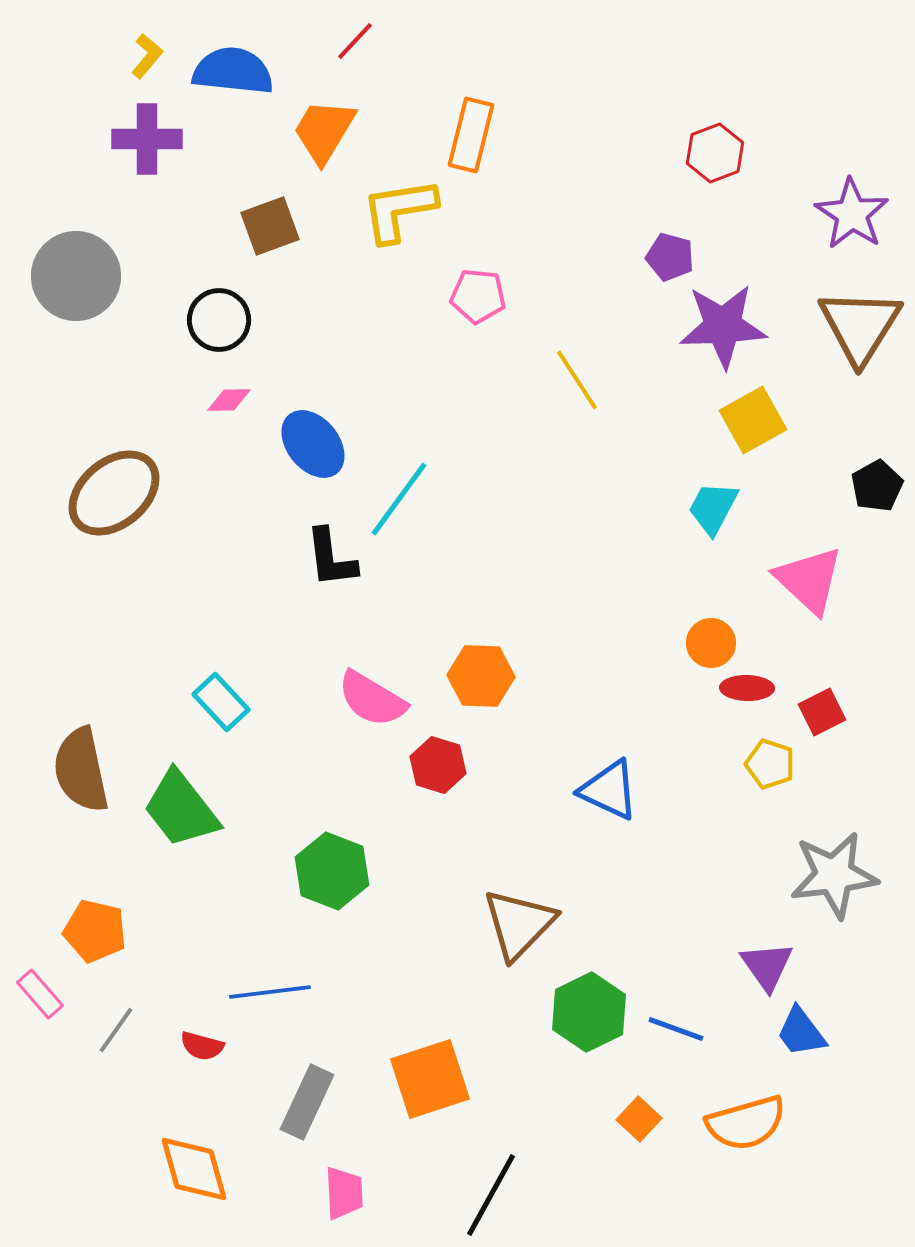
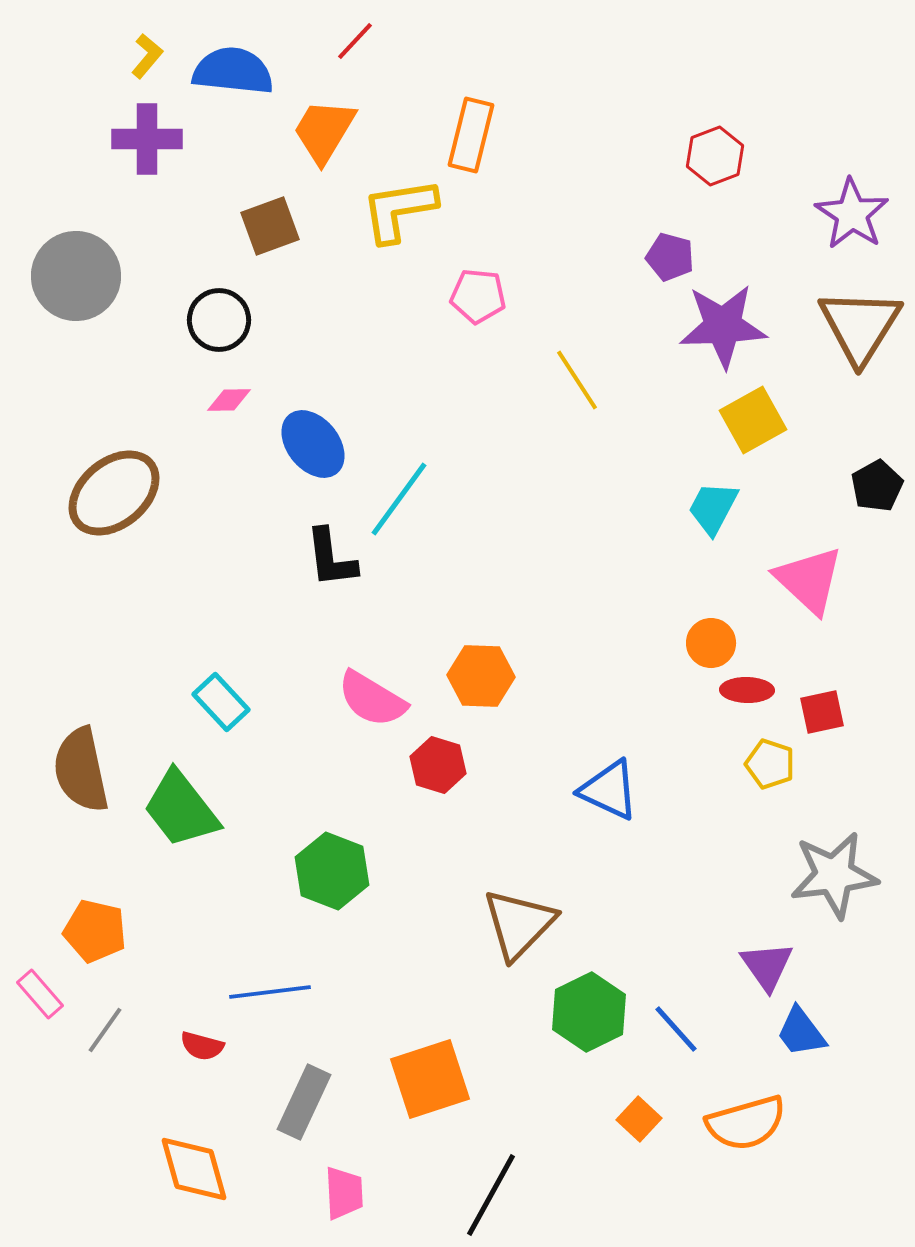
red hexagon at (715, 153): moved 3 px down
red ellipse at (747, 688): moved 2 px down
red square at (822, 712): rotated 15 degrees clockwise
blue line at (676, 1029): rotated 28 degrees clockwise
gray line at (116, 1030): moved 11 px left
gray rectangle at (307, 1102): moved 3 px left
